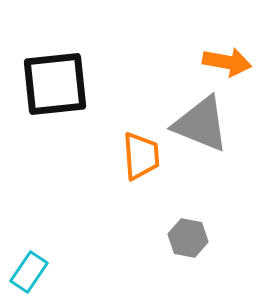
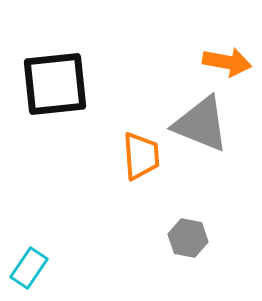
cyan rectangle: moved 4 px up
